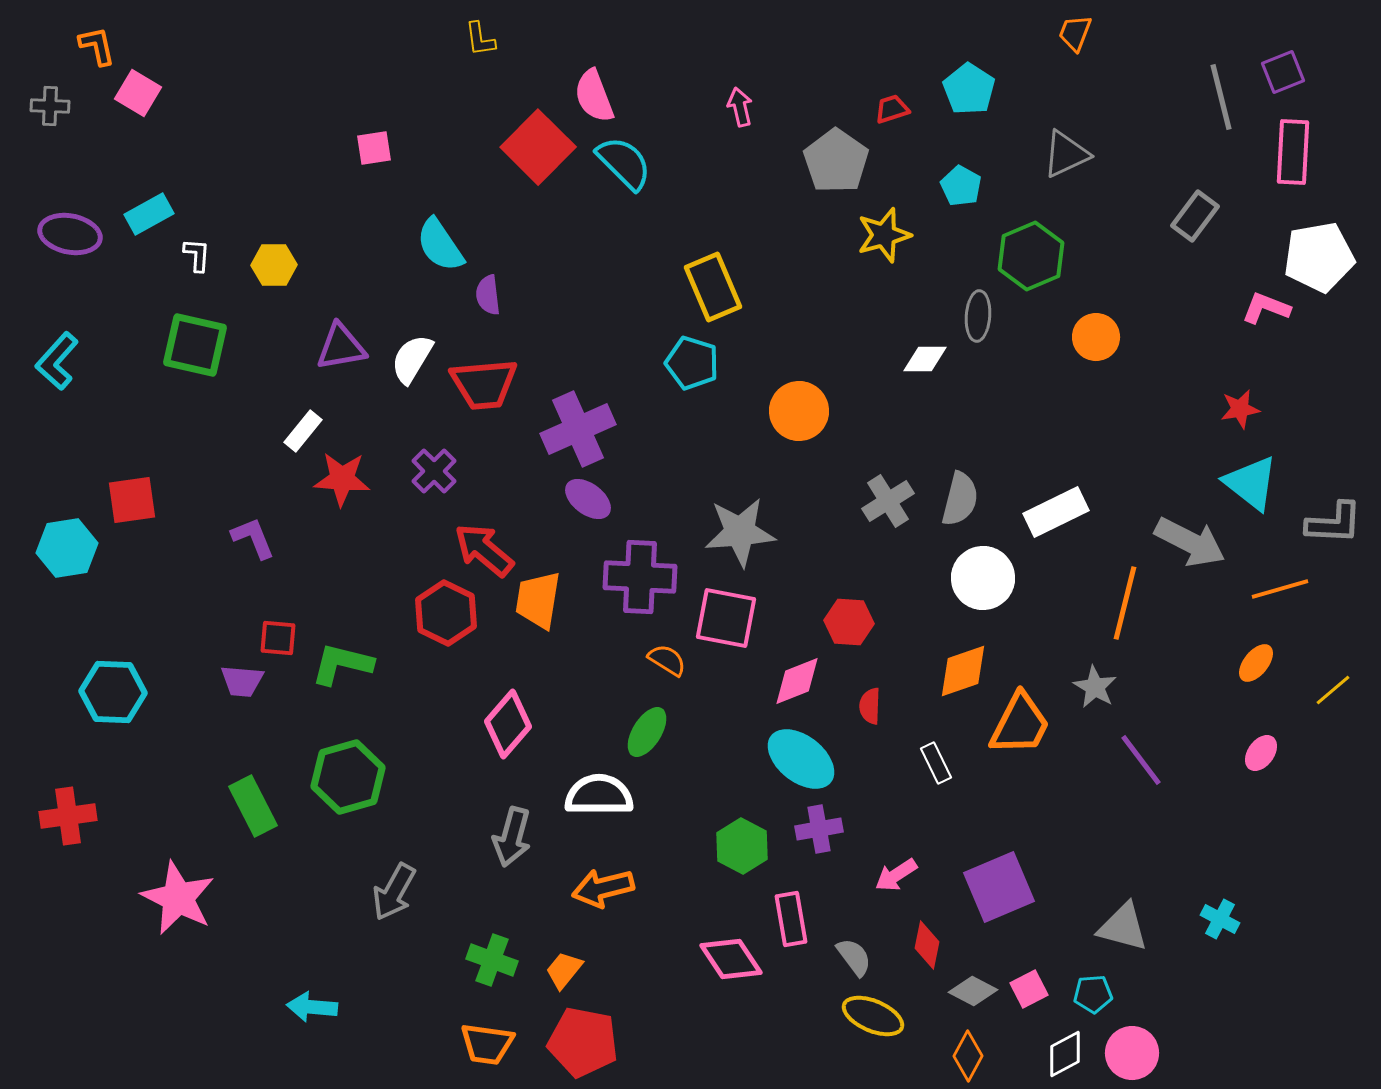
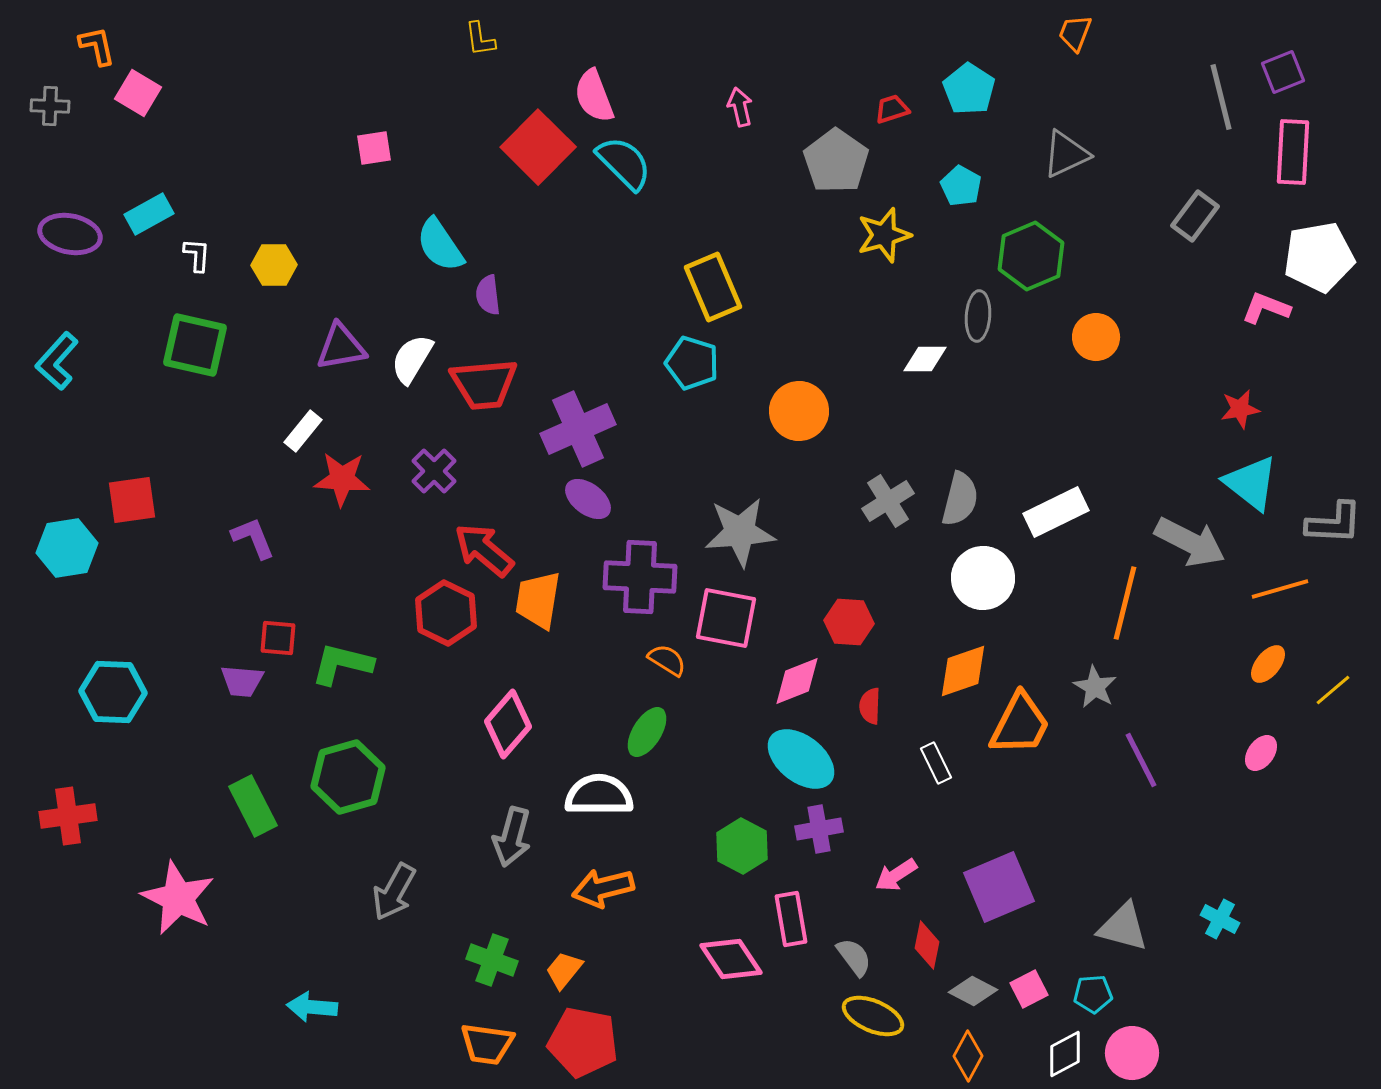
orange ellipse at (1256, 663): moved 12 px right, 1 px down
purple line at (1141, 760): rotated 10 degrees clockwise
